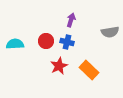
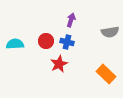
red star: moved 2 px up
orange rectangle: moved 17 px right, 4 px down
